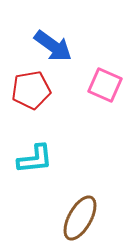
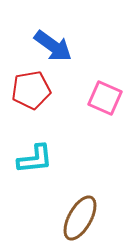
pink square: moved 13 px down
